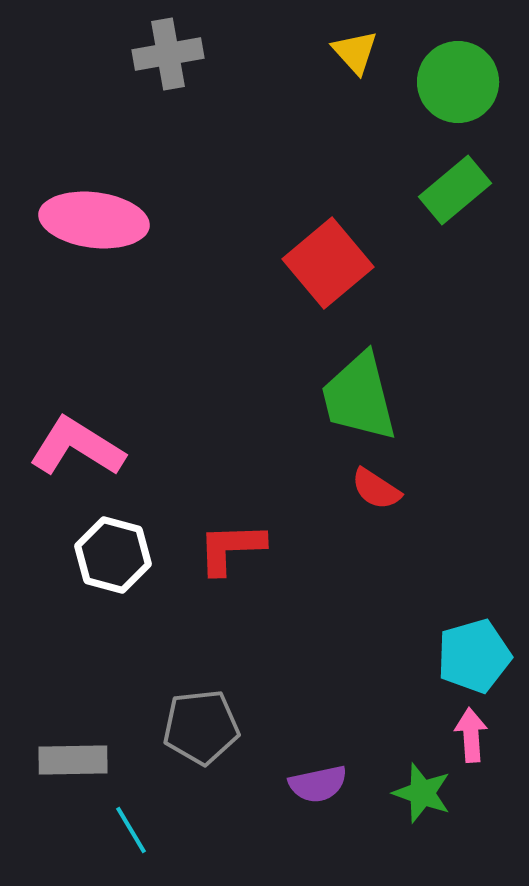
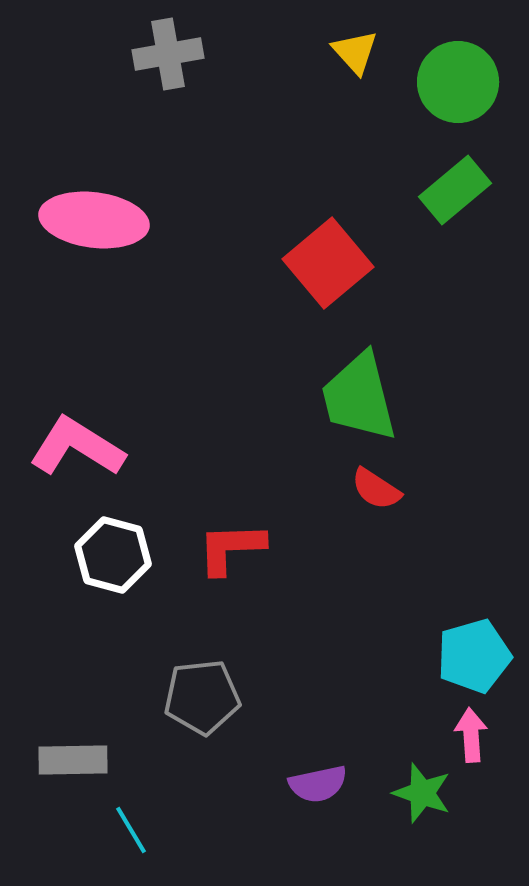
gray pentagon: moved 1 px right, 30 px up
